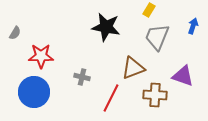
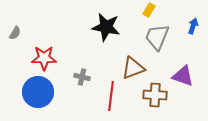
red star: moved 3 px right, 2 px down
blue circle: moved 4 px right
red line: moved 2 px up; rotated 20 degrees counterclockwise
